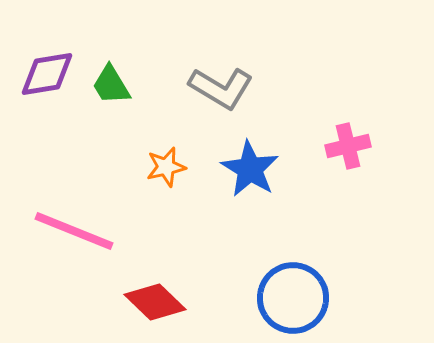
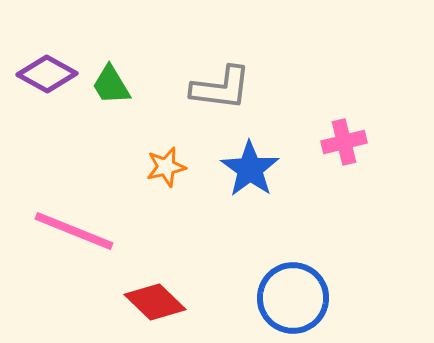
purple diamond: rotated 38 degrees clockwise
gray L-shape: rotated 24 degrees counterclockwise
pink cross: moved 4 px left, 4 px up
blue star: rotated 4 degrees clockwise
